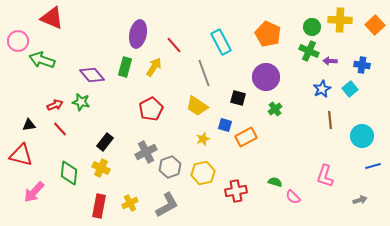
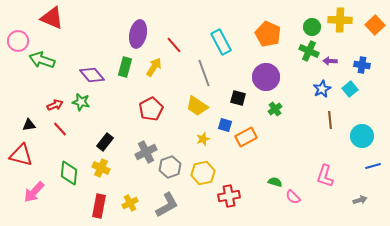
red cross at (236, 191): moved 7 px left, 5 px down
